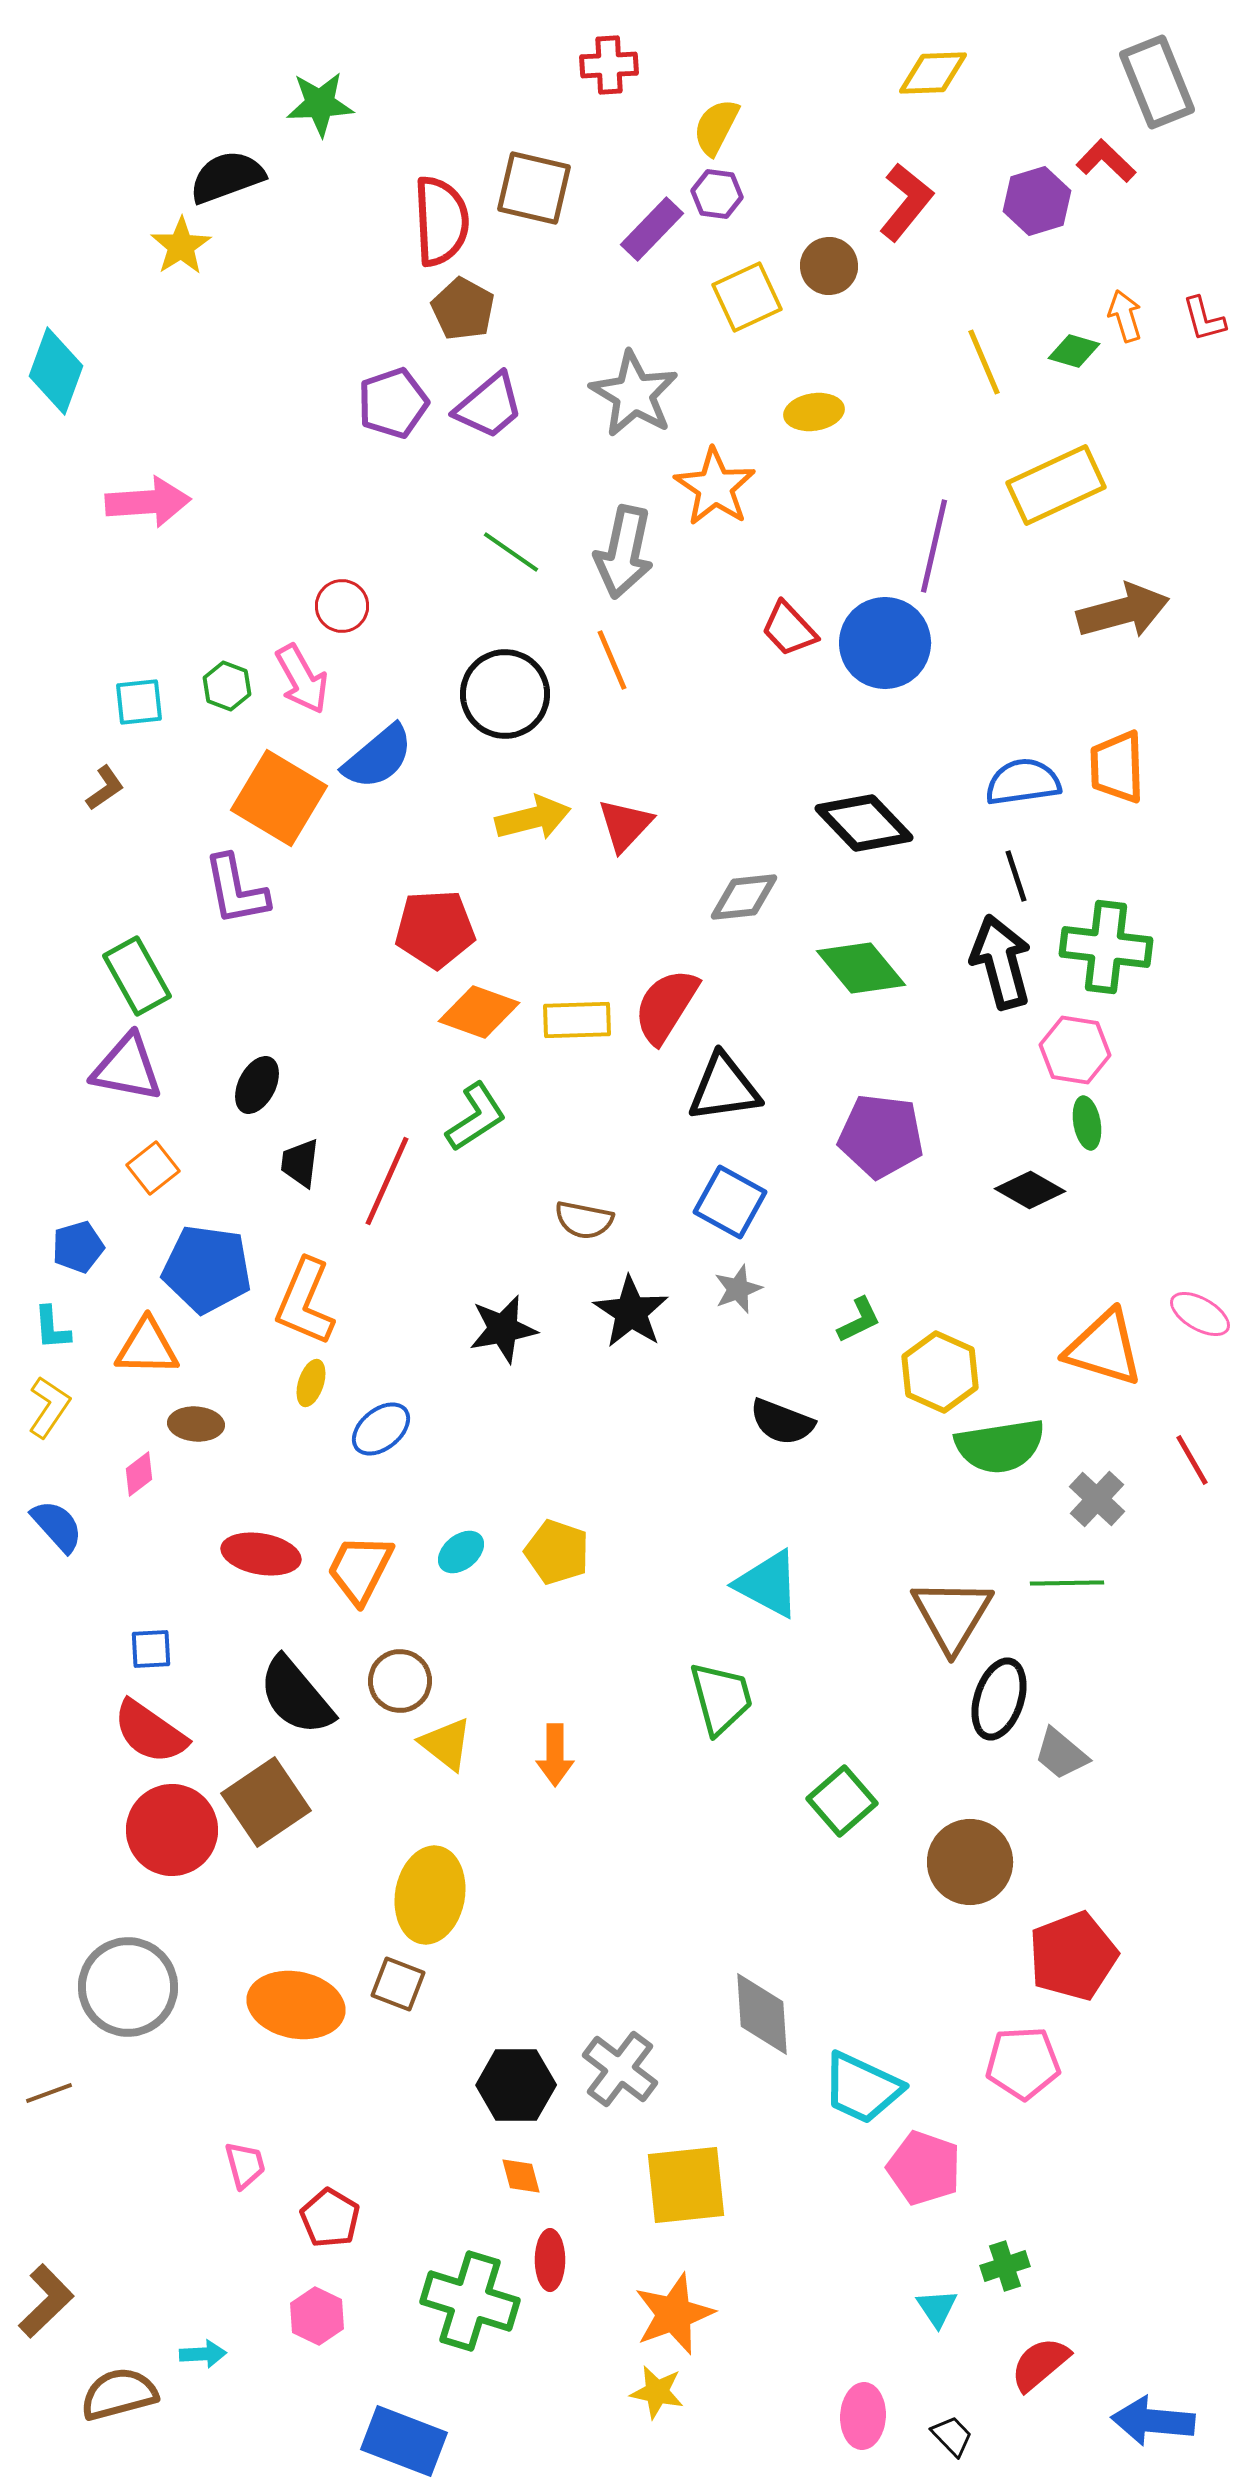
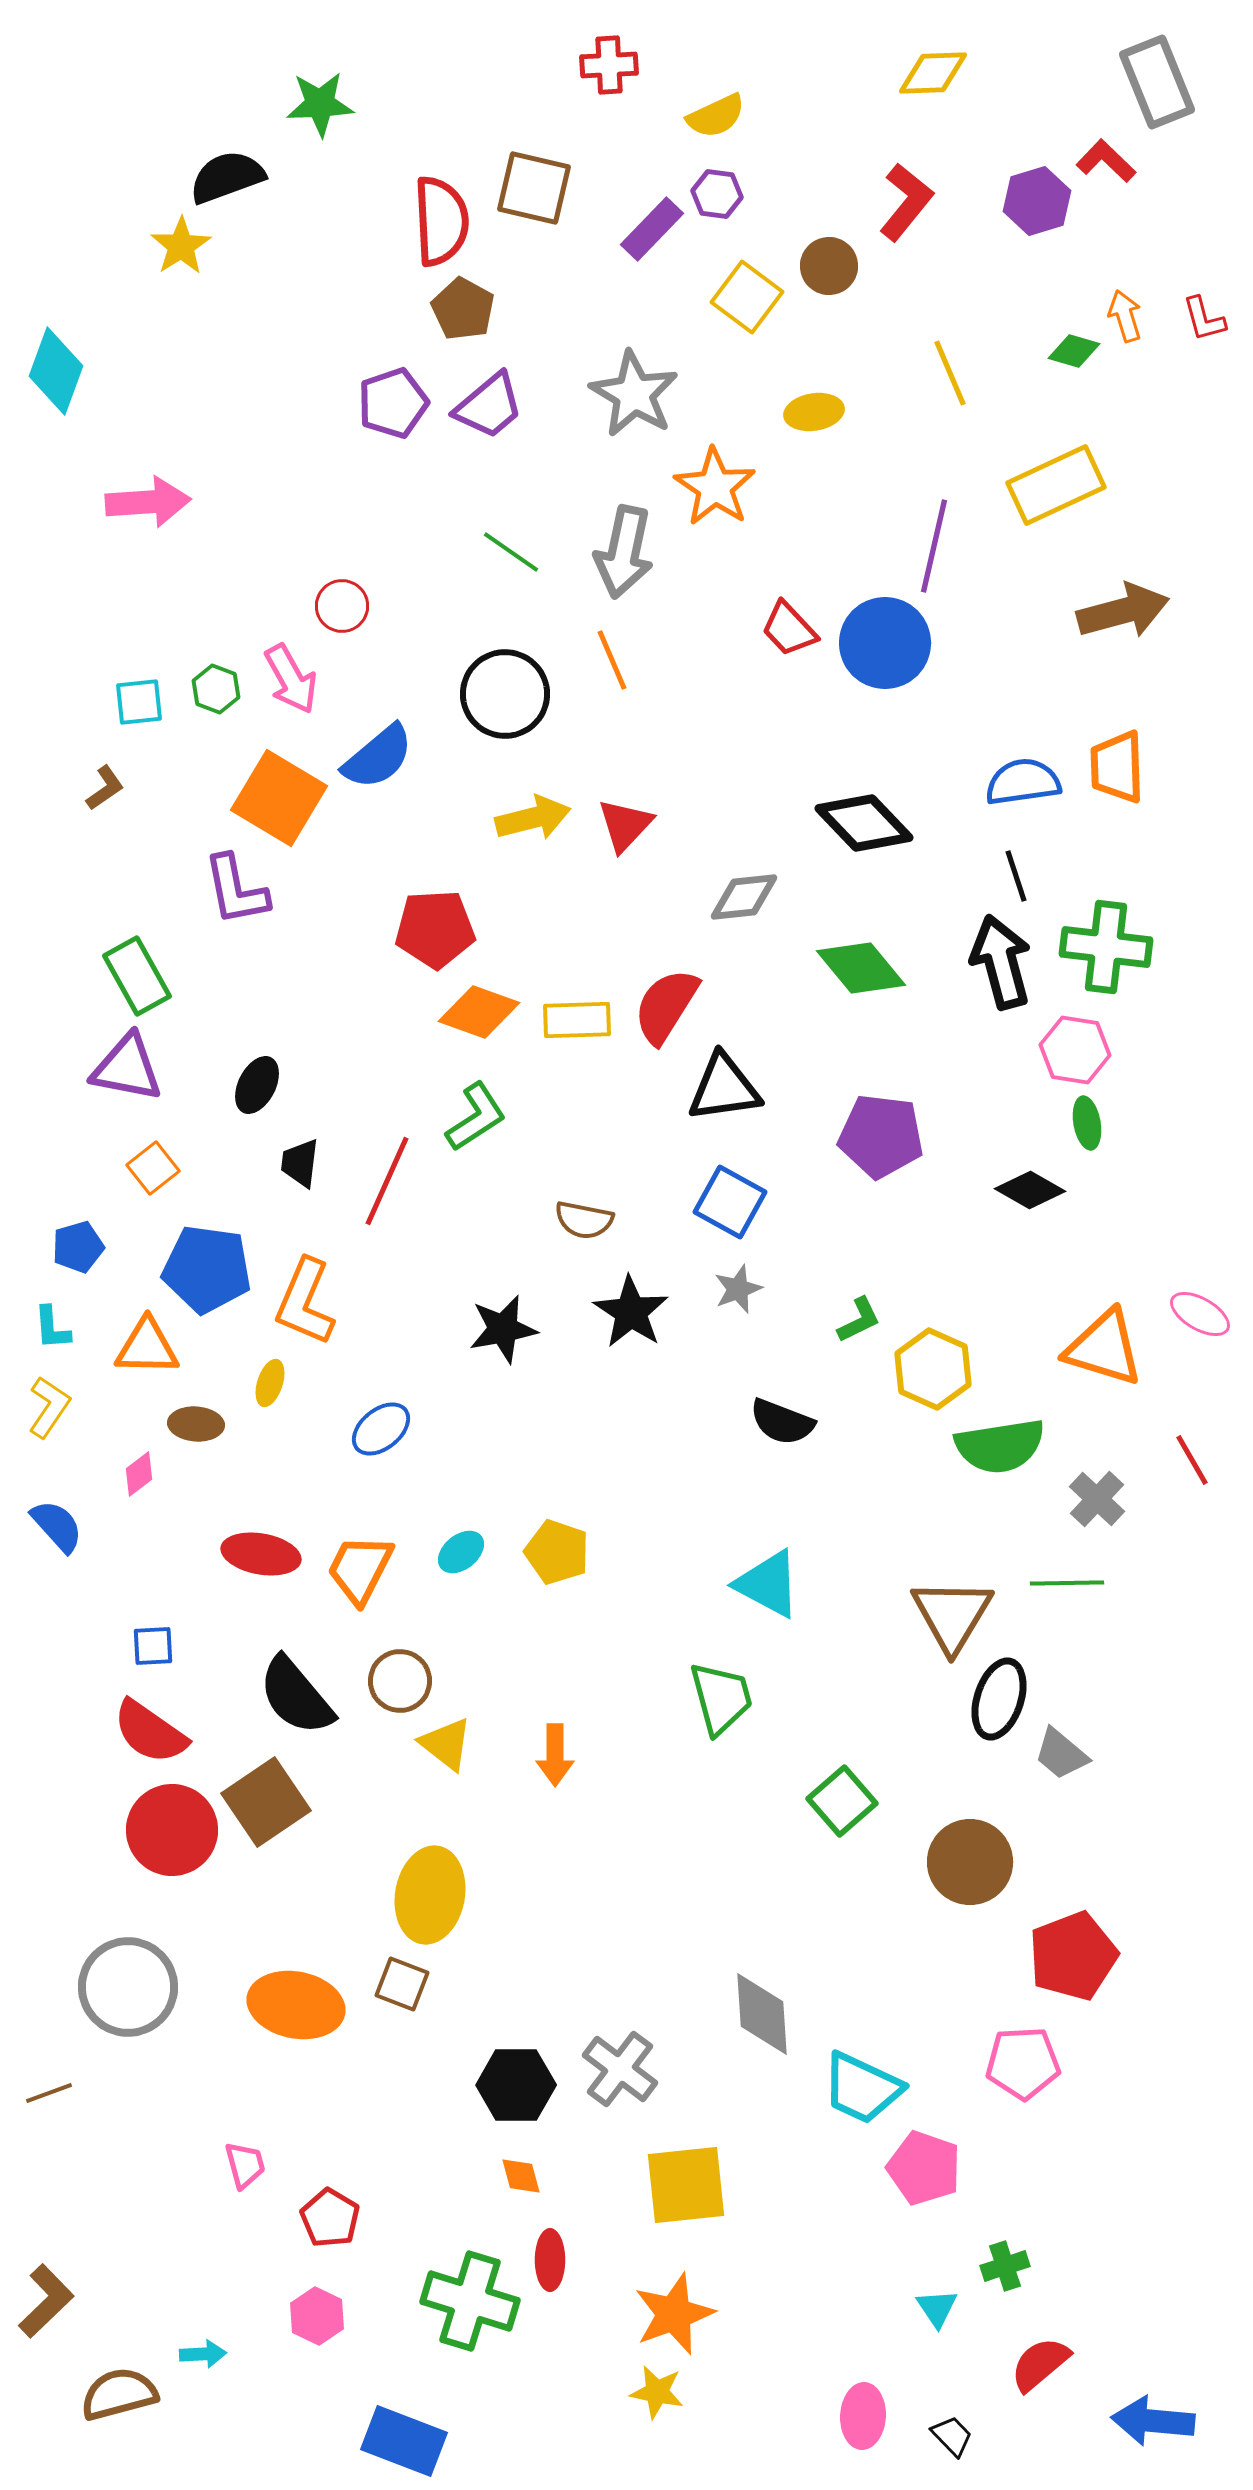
yellow semicircle at (716, 127): moved 11 px up; rotated 142 degrees counterclockwise
yellow square at (747, 297): rotated 28 degrees counterclockwise
yellow line at (984, 362): moved 34 px left, 11 px down
pink arrow at (302, 679): moved 11 px left
green hexagon at (227, 686): moved 11 px left, 3 px down
yellow hexagon at (940, 1372): moved 7 px left, 3 px up
yellow ellipse at (311, 1383): moved 41 px left
blue square at (151, 1649): moved 2 px right, 3 px up
brown square at (398, 1984): moved 4 px right
